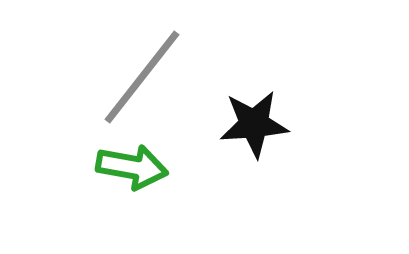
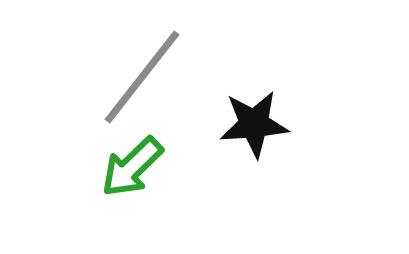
green arrow: rotated 126 degrees clockwise
